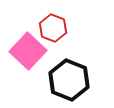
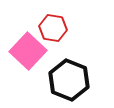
red hexagon: rotated 12 degrees counterclockwise
